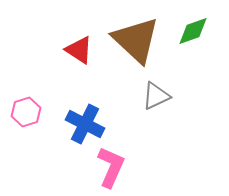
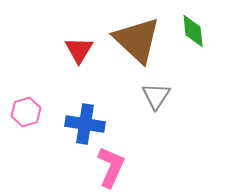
green diamond: rotated 76 degrees counterclockwise
brown triangle: moved 1 px right
red triangle: rotated 28 degrees clockwise
gray triangle: rotated 32 degrees counterclockwise
blue cross: rotated 18 degrees counterclockwise
